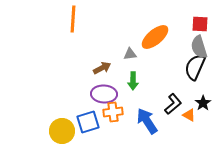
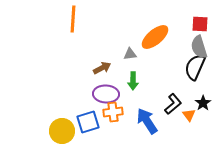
purple ellipse: moved 2 px right
orange triangle: rotated 24 degrees clockwise
